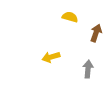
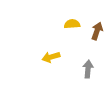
yellow semicircle: moved 2 px right, 7 px down; rotated 21 degrees counterclockwise
brown arrow: moved 1 px right, 2 px up
